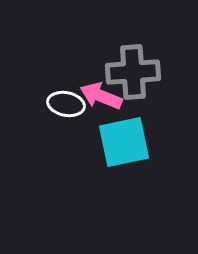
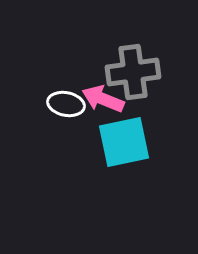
gray cross: rotated 4 degrees counterclockwise
pink arrow: moved 2 px right, 3 px down
